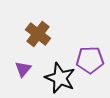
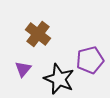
purple pentagon: rotated 12 degrees counterclockwise
black star: moved 1 px left, 1 px down
